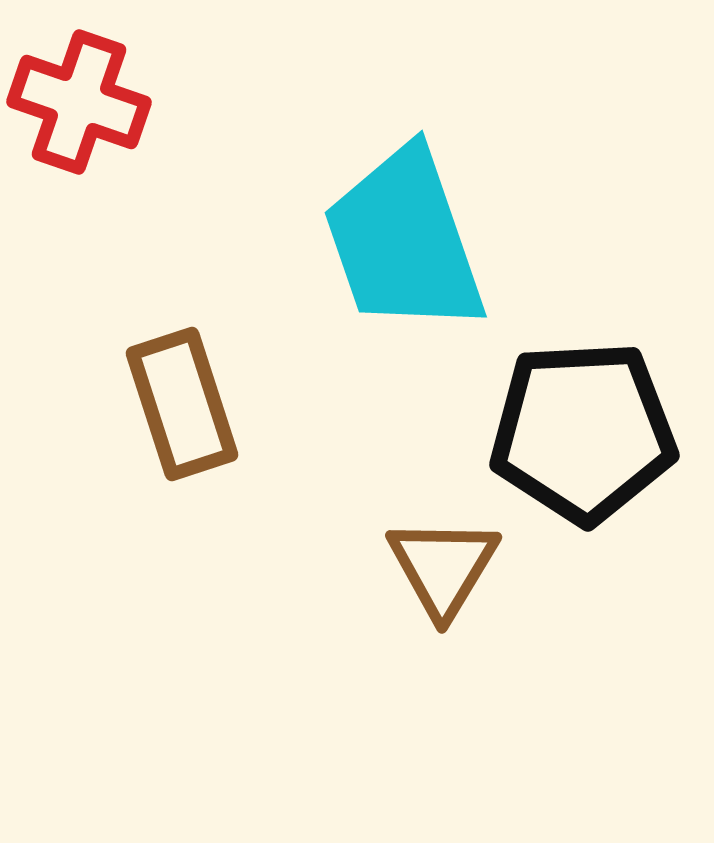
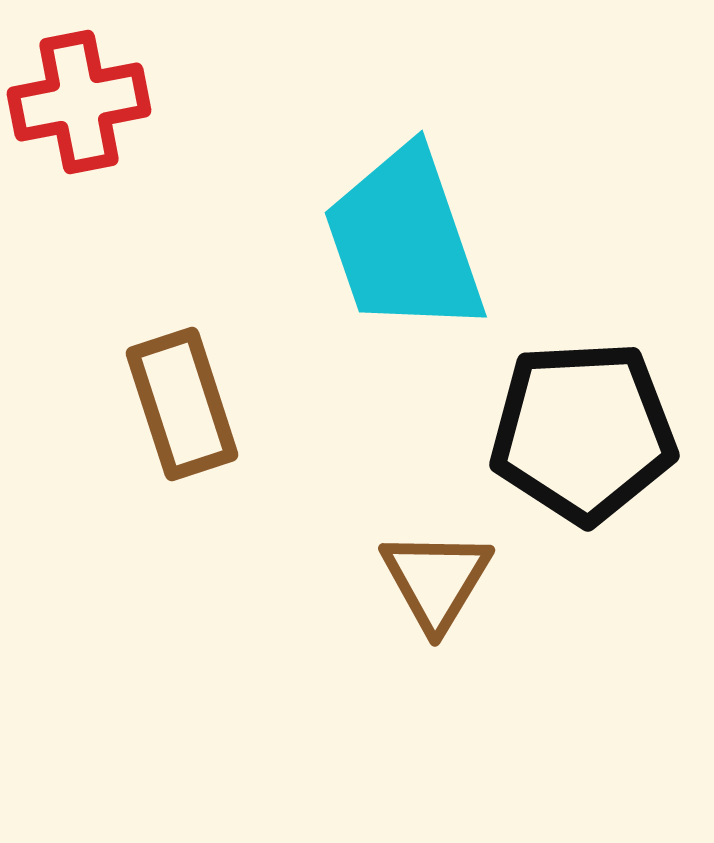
red cross: rotated 30 degrees counterclockwise
brown triangle: moved 7 px left, 13 px down
